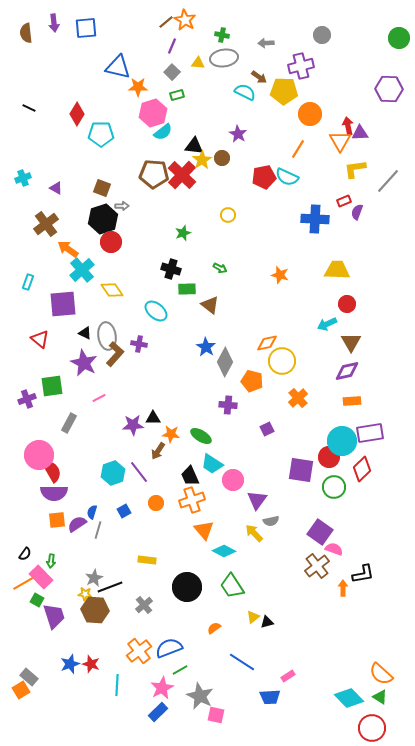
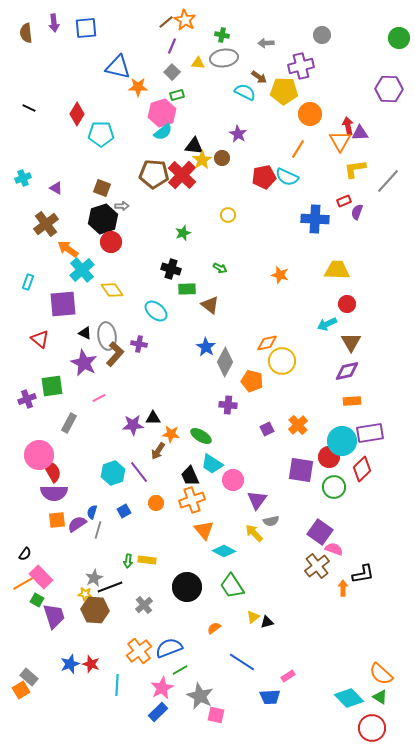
pink hexagon at (153, 113): moved 9 px right
orange cross at (298, 398): moved 27 px down
green arrow at (51, 561): moved 77 px right
